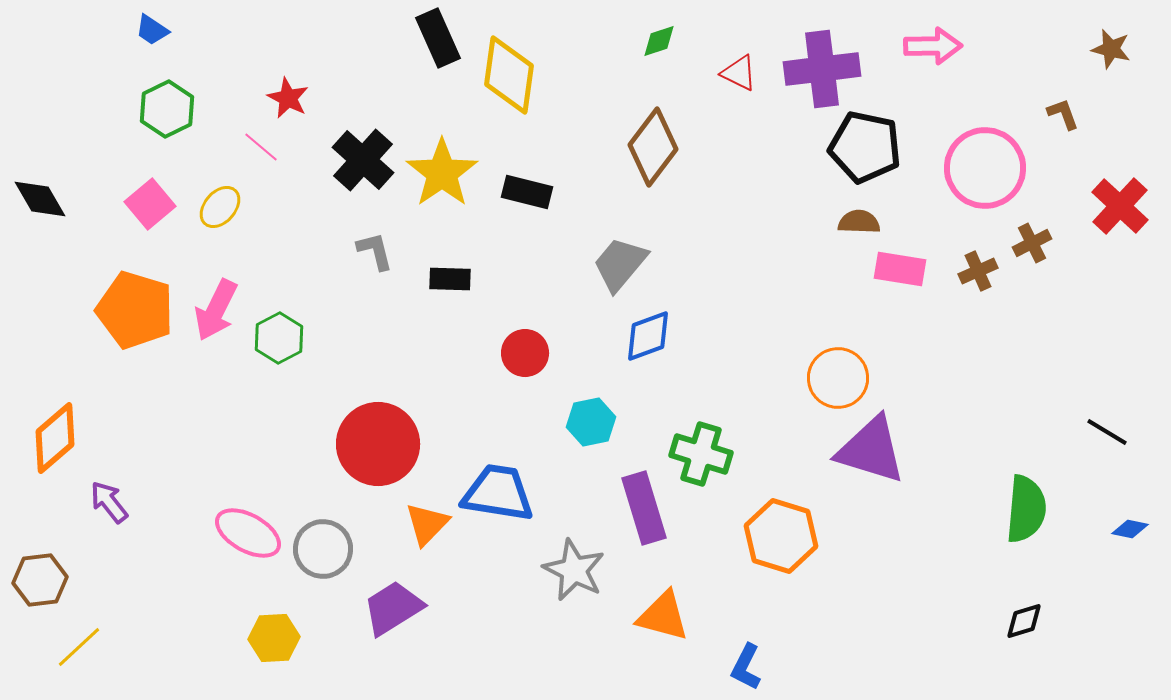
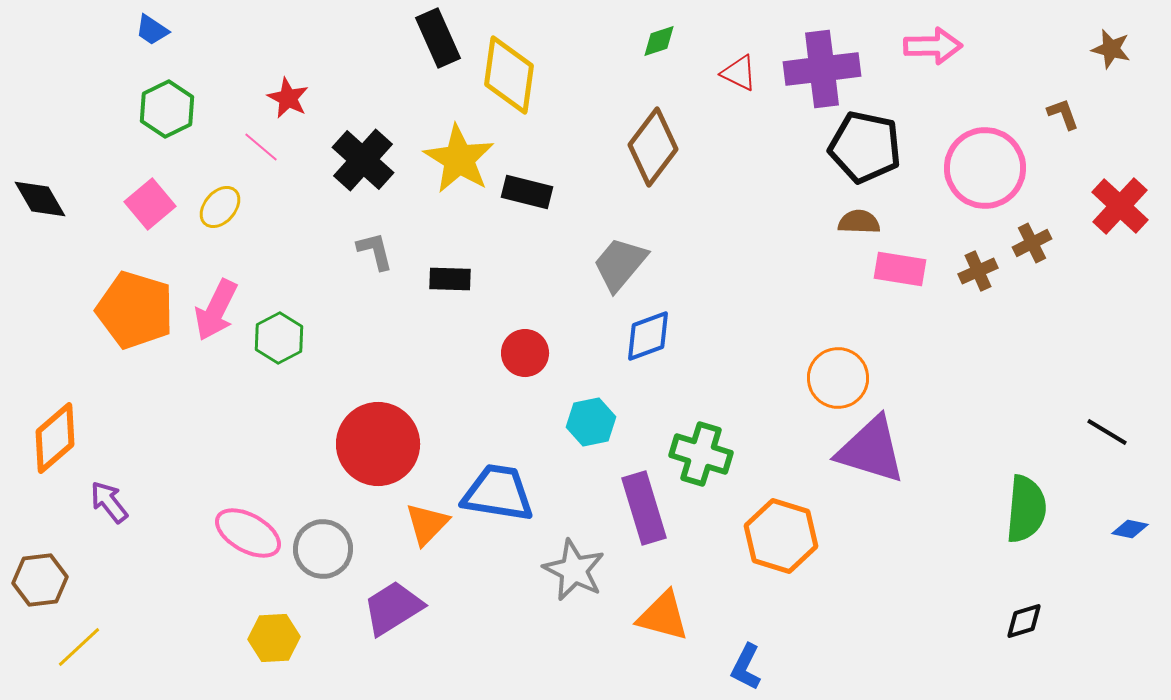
yellow star at (442, 173): moved 17 px right, 14 px up; rotated 6 degrees counterclockwise
